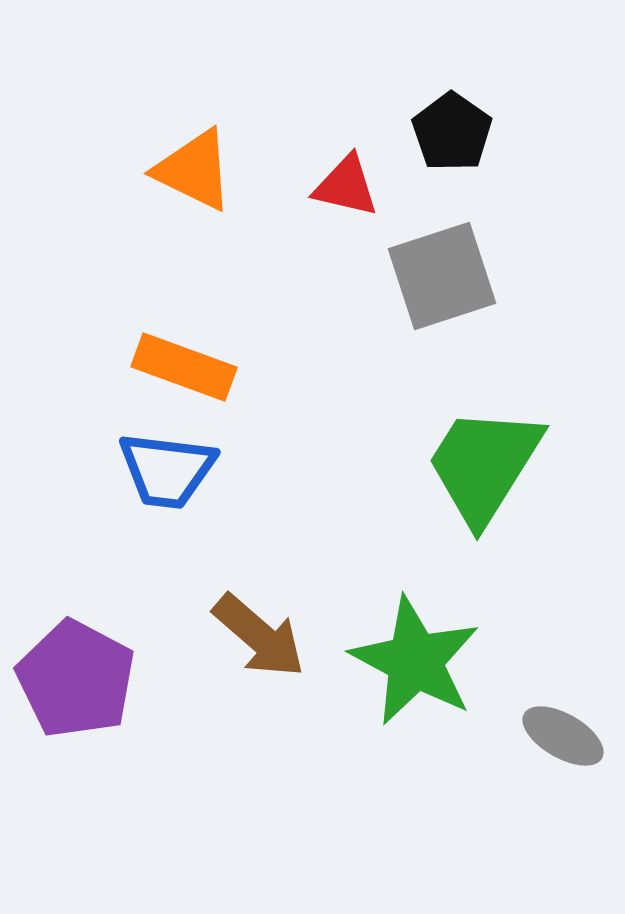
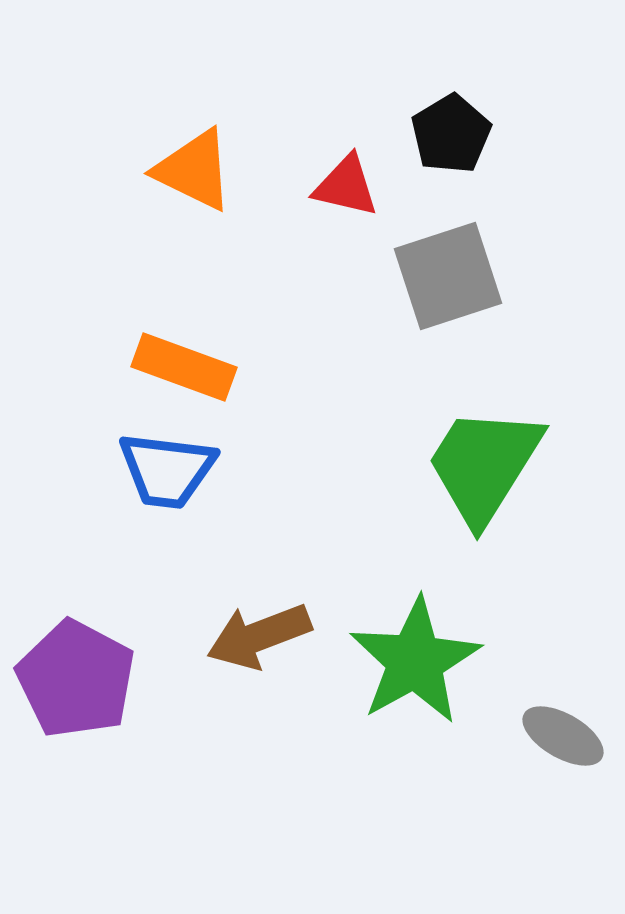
black pentagon: moved 1 px left, 2 px down; rotated 6 degrees clockwise
gray square: moved 6 px right
brown arrow: rotated 118 degrees clockwise
green star: rotated 15 degrees clockwise
